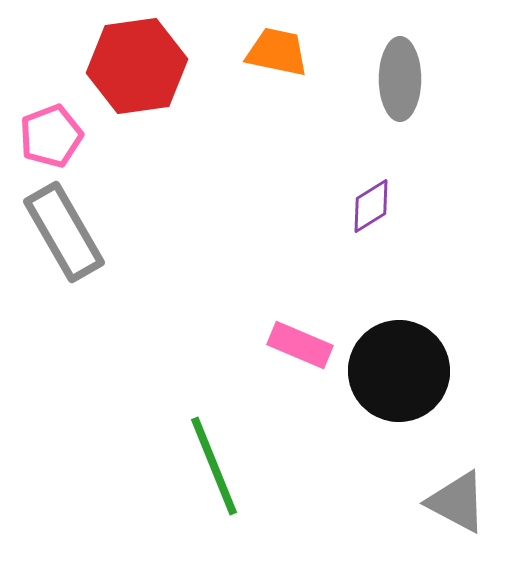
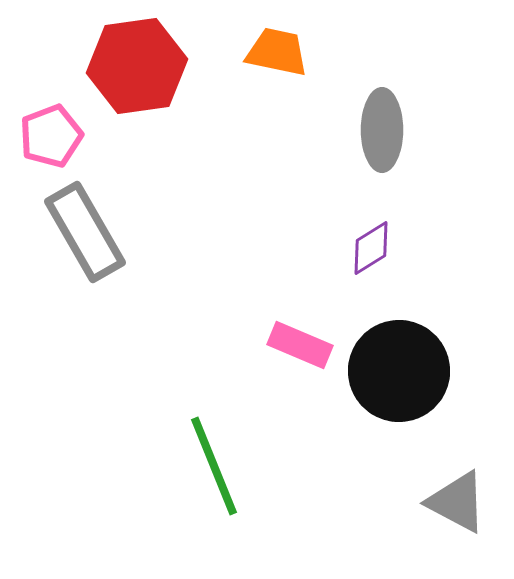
gray ellipse: moved 18 px left, 51 px down
purple diamond: moved 42 px down
gray rectangle: moved 21 px right
